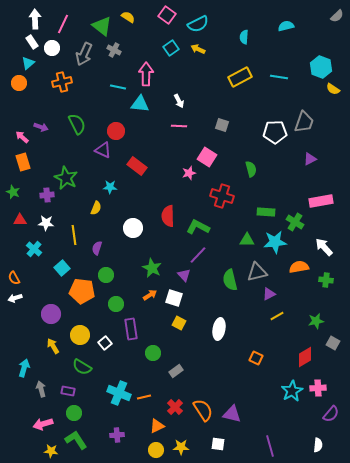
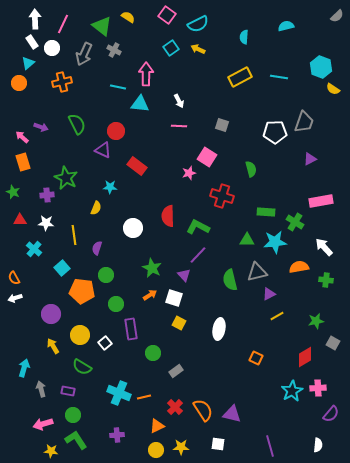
green circle at (74, 413): moved 1 px left, 2 px down
